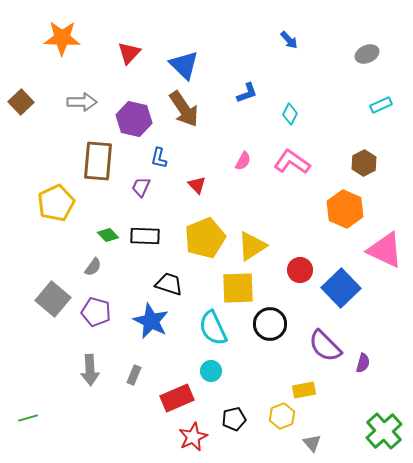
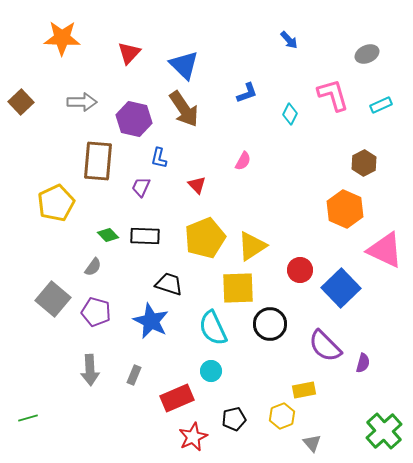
pink L-shape at (292, 162): moved 41 px right, 67 px up; rotated 39 degrees clockwise
